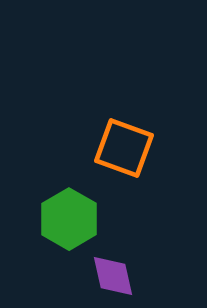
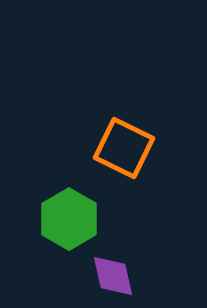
orange square: rotated 6 degrees clockwise
